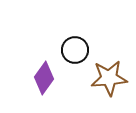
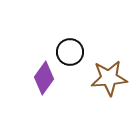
black circle: moved 5 px left, 2 px down
